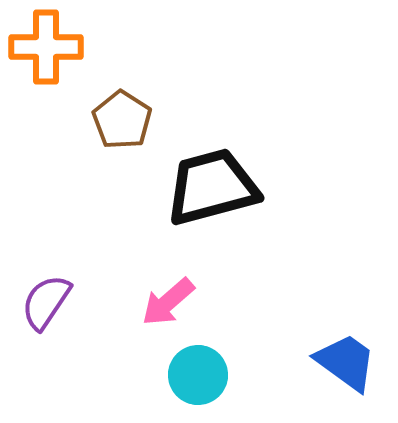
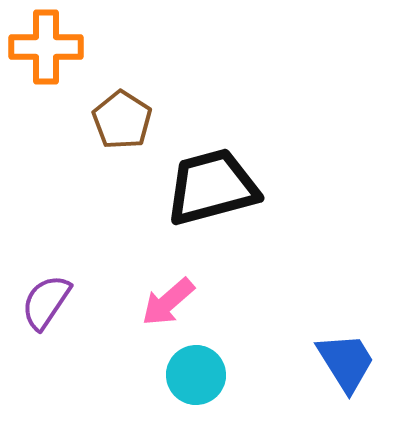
blue trapezoid: rotated 22 degrees clockwise
cyan circle: moved 2 px left
